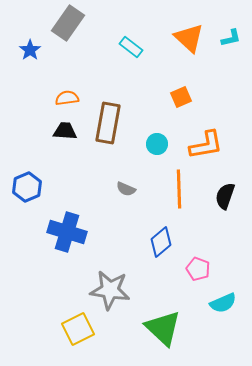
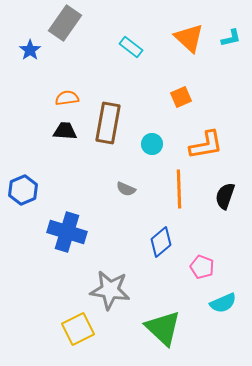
gray rectangle: moved 3 px left
cyan circle: moved 5 px left
blue hexagon: moved 4 px left, 3 px down
pink pentagon: moved 4 px right, 2 px up
